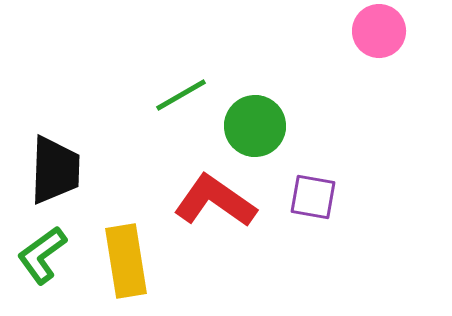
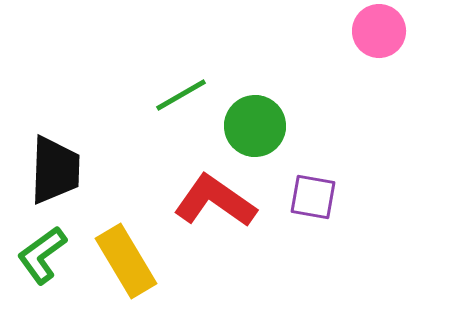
yellow rectangle: rotated 22 degrees counterclockwise
